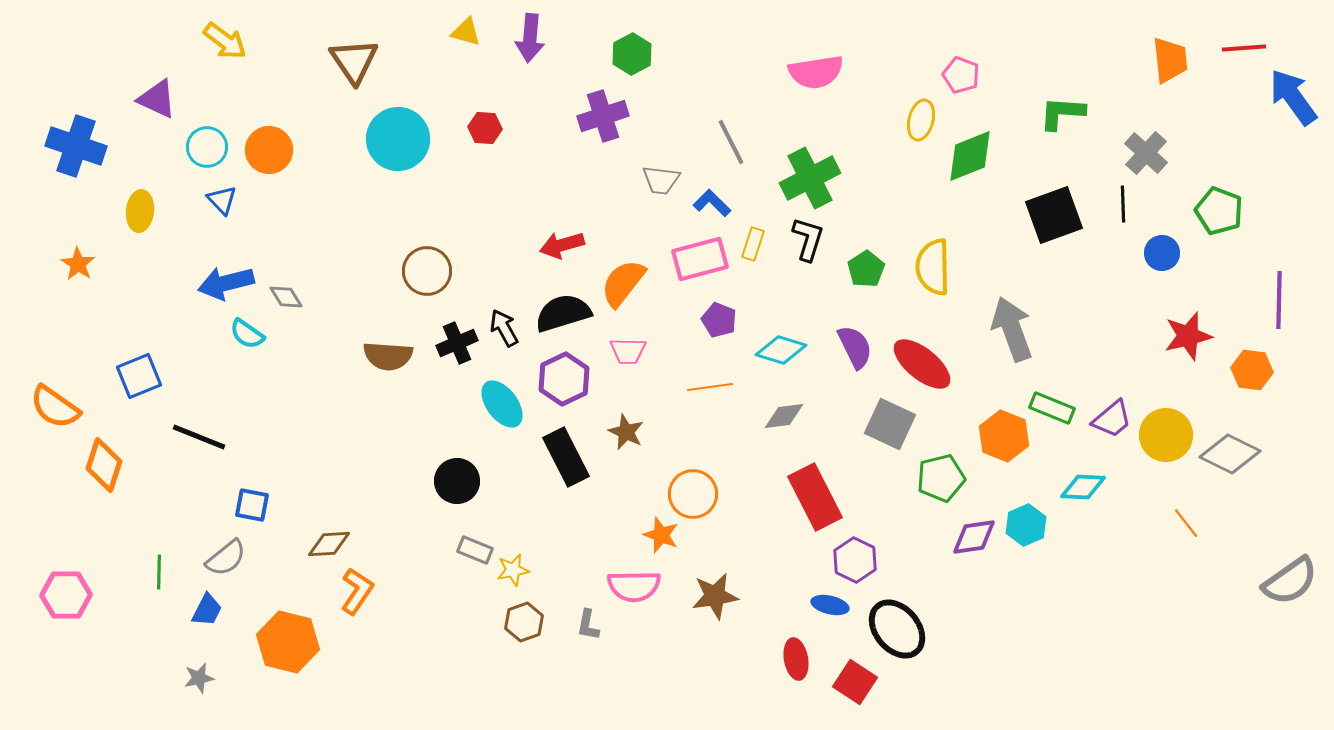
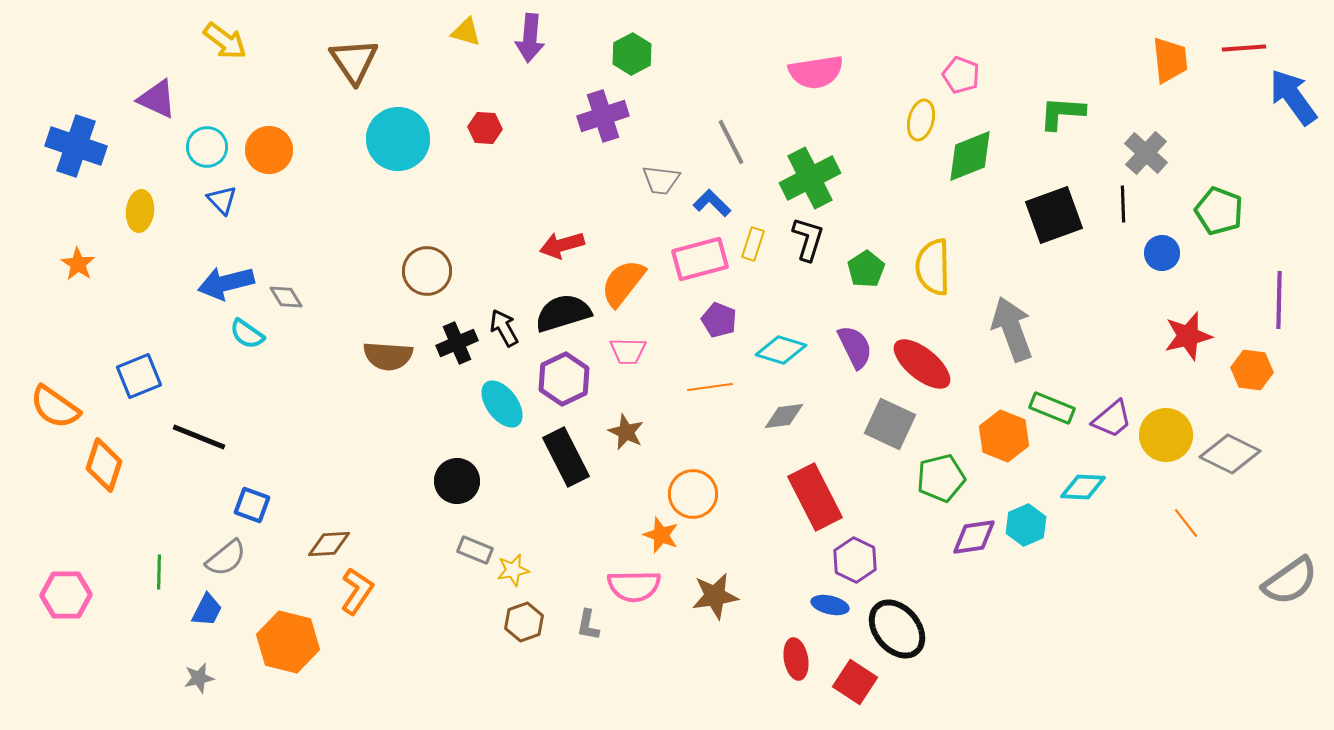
blue square at (252, 505): rotated 9 degrees clockwise
